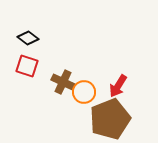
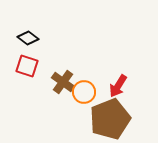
brown cross: rotated 10 degrees clockwise
